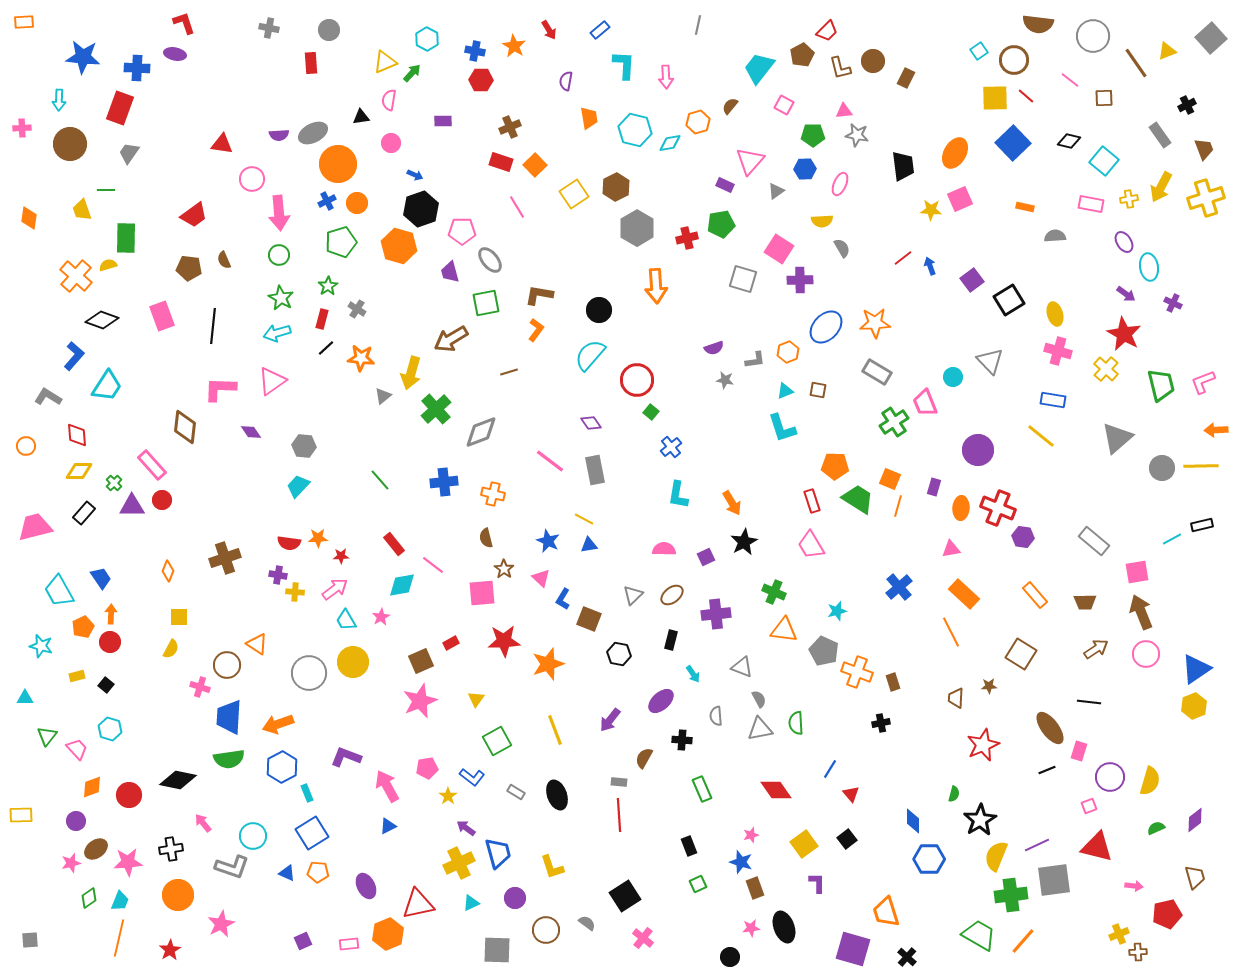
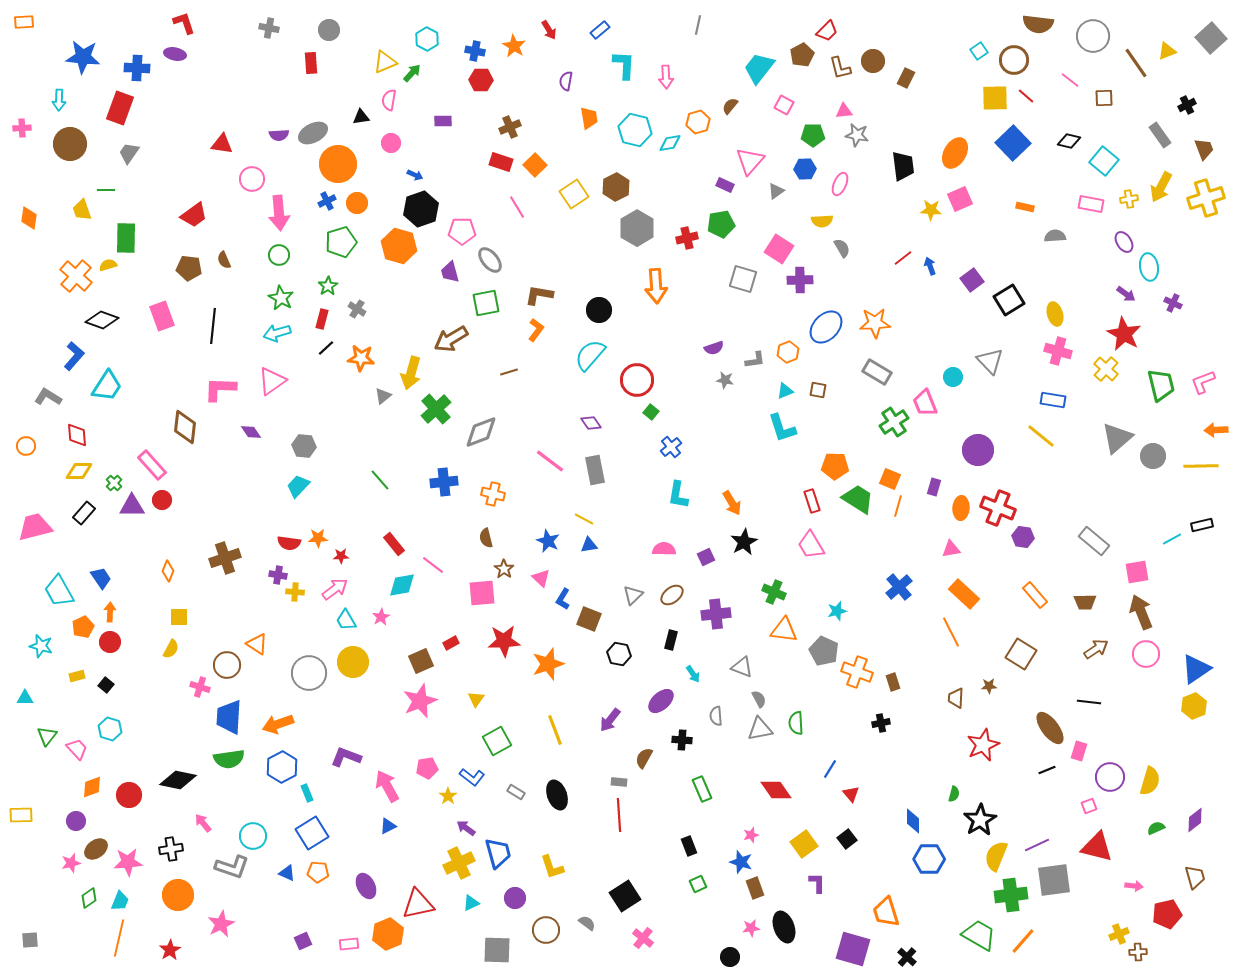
gray circle at (1162, 468): moved 9 px left, 12 px up
orange arrow at (111, 614): moved 1 px left, 2 px up
